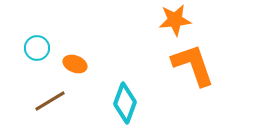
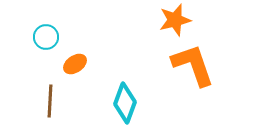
orange star: rotated 8 degrees counterclockwise
cyan circle: moved 9 px right, 11 px up
orange ellipse: rotated 55 degrees counterclockwise
brown line: rotated 56 degrees counterclockwise
